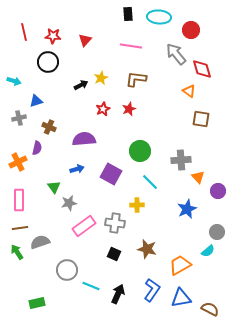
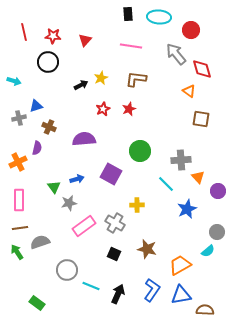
blue triangle at (36, 101): moved 5 px down
blue arrow at (77, 169): moved 10 px down
cyan line at (150, 182): moved 16 px right, 2 px down
gray cross at (115, 223): rotated 24 degrees clockwise
blue triangle at (181, 298): moved 3 px up
green rectangle at (37, 303): rotated 49 degrees clockwise
brown semicircle at (210, 309): moved 5 px left, 1 px down; rotated 24 degrees counterclockwise
